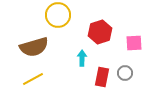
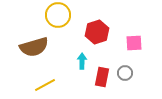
red hexagon: moved 3 px left
cyan arrow: moved 3 px down
yellow line: moved 12 px right, 6 px down
